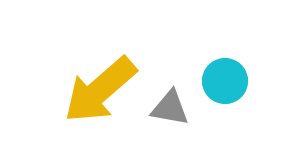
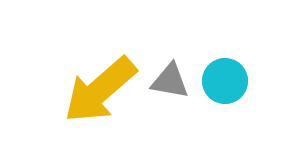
gray triangle: moved 27 px up
